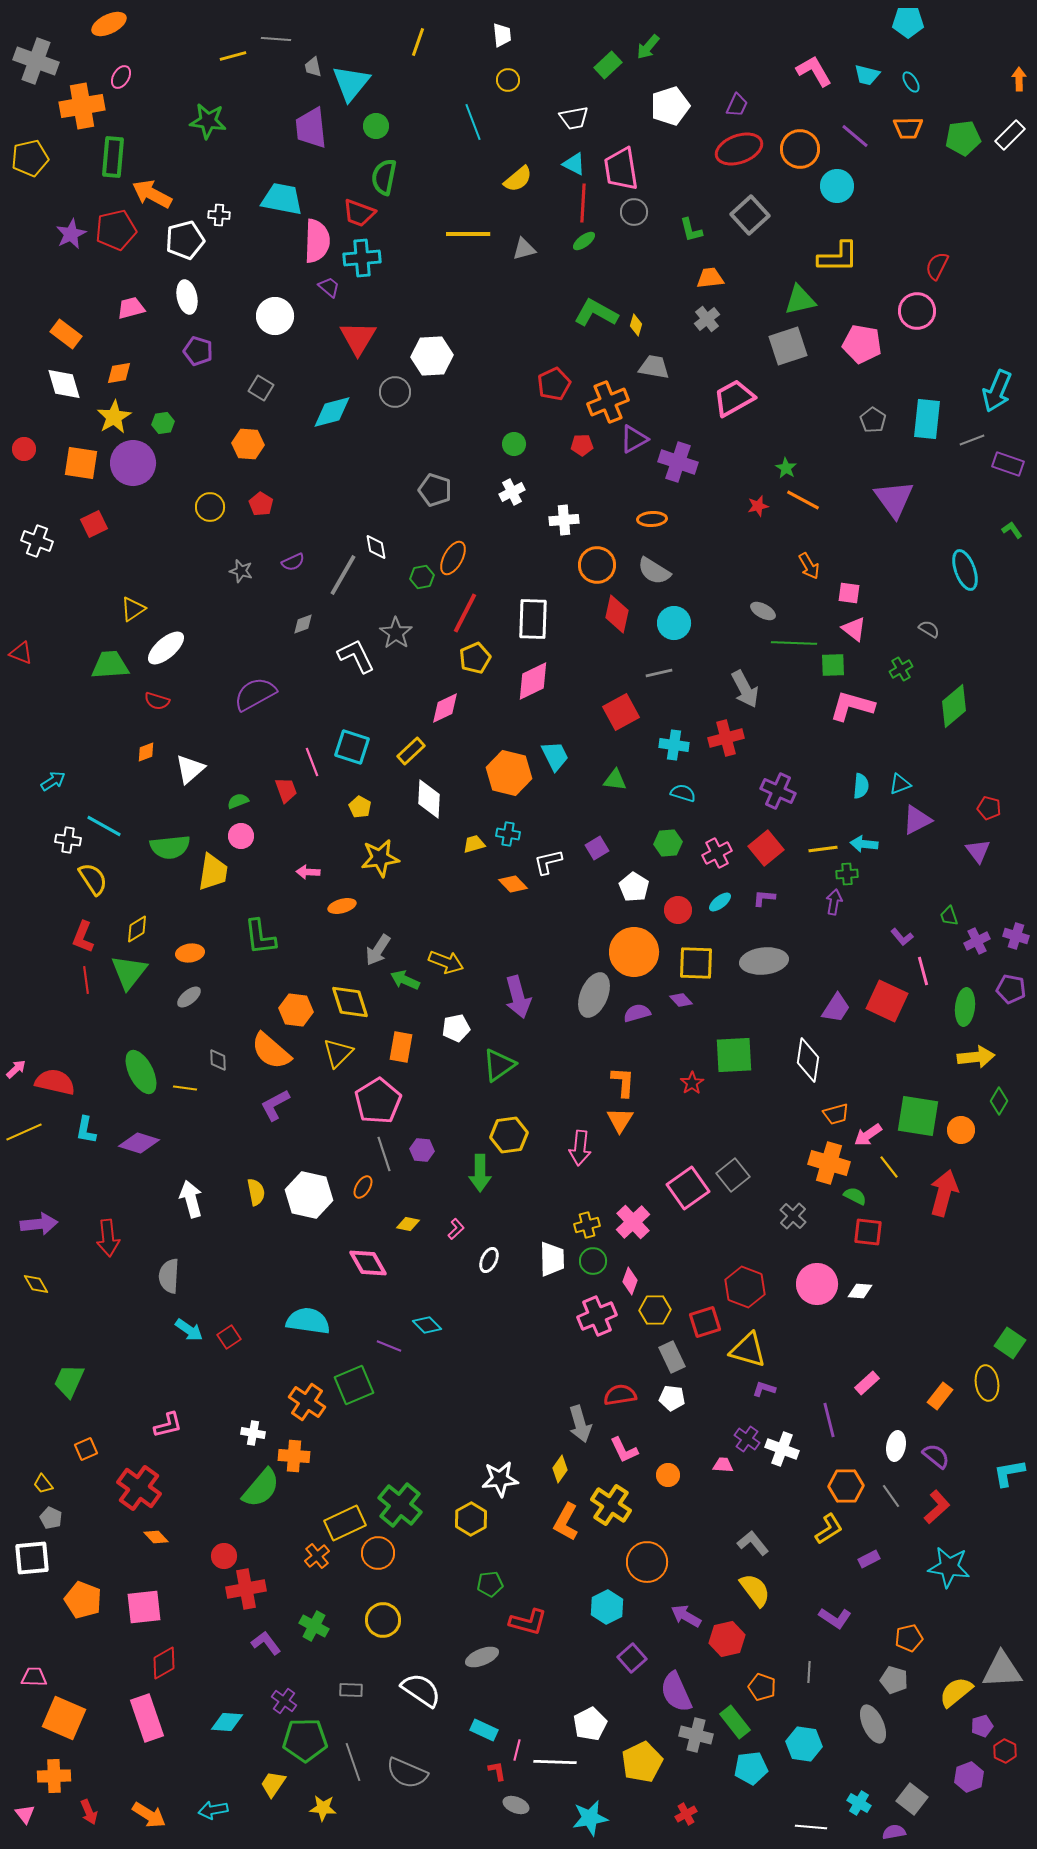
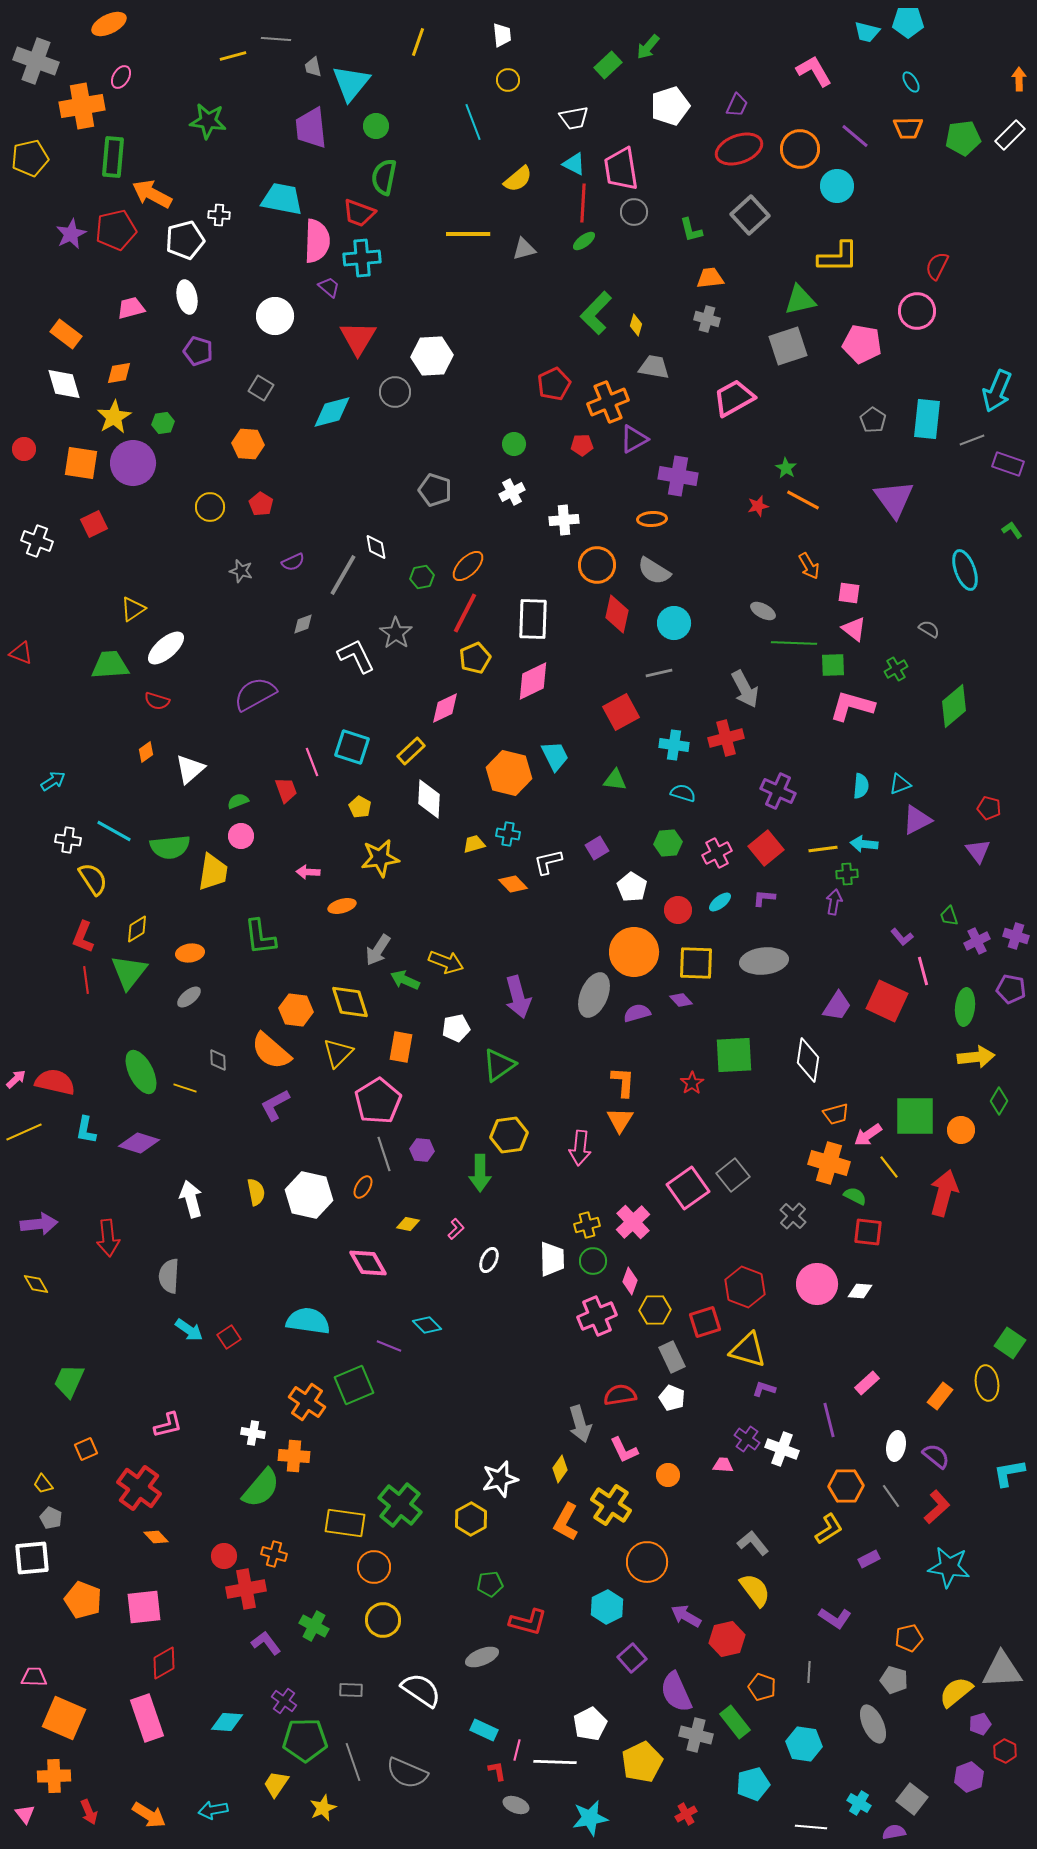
cyan trapezoid at (867, 75): moved 43 px up
green L-shape at (596, 313): rotated 75 degrees counterclockwise
gray cross at (707, 319): rotated 35 degrees counterclockwise
purple cross at (678, 462): moved 14 px down; rotated 9 degrees counterclockwise
orange ellipse at (453, 558): moved 15 px right, 8 px down; rotated 16 degrees clockwise
green cross at (901, 669): moved 5 px left
orange diamond at (146, 752): rotated 15 degrees counterclockwise
cyan line at (104, 826): moved 10 px right, 5 px down
white pentagon at (634, 887): moved 2 px left
purple trapezoid at (836, 1008): moved 1 px right, 2 px up
pink arrow at (16, 1069): moved 10 px down
yellow line at (185, 1088): rotated 10 degrees clockwise
green square at (918, 1116): moved 3 px left; rotated 9 degrees counterclockwise
white pentagon at (672, 1398): rotated 15 degrees clockwise
white star at (500, 1479): rotated 9 degrees counterclockwise
yellow rectangle at (345, 1523): rotated 33 degrees clockwise
orange circle at (378, 1553): moved 4 px left, 14 px down
orange cross at (317, 1556): moved 43 px left, 2 px up; rotated 35 degrees counterclockwise
purple pentagon at (982, 1726): moved 2 px left, 2 px up
cyan pentagon at (751, 1768): moved 2 px right, 16 px down; rotated 8 degrees counterclockwise
yellow trapezoid at (273, 1784): moved 3 px right
yellow star at (323, 1808): rotated 28 degrees counterclockwise
